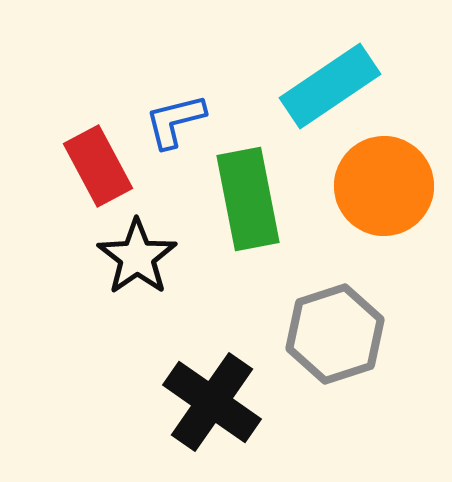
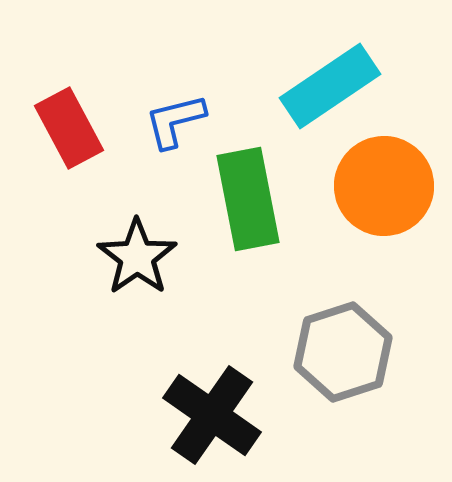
red rectangle: moved 29 px left, 38 px up
gray hexagon: moved 8 px right, 18 px down
black cross: moved 13 px down
